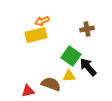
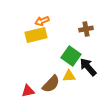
brown cross: moved 1 px left
brown semicircle: rotated 114 degrees clockwise
